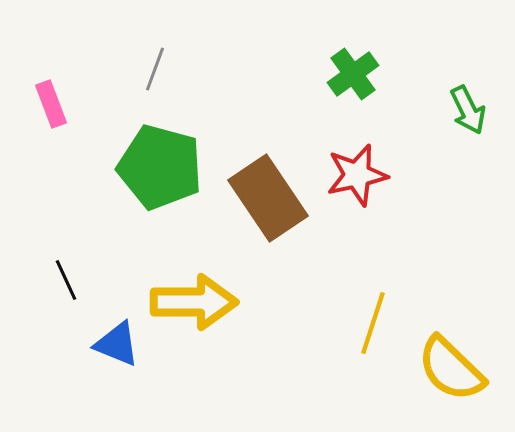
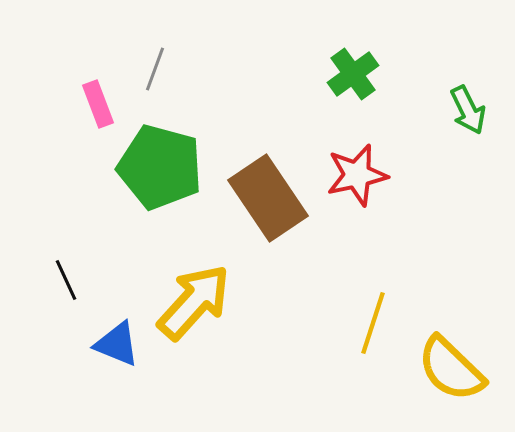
pink rectangle: moved 47 px right
yellow arrow: rotated 48 degrees counterclockwise
